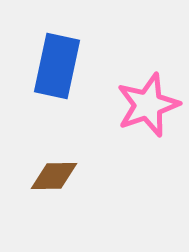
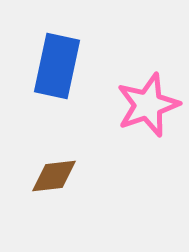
brown diamond: rotated 6 degrees counterclockwise
